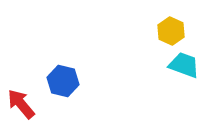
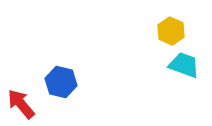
blue hexagon: moved 2 px left, 1 px down
